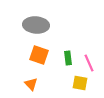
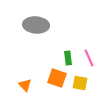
orange square: moved 18 px right, 23 px down
pink line: moved 5 px up
orange triangle: moved 6 px left, 1 px down
